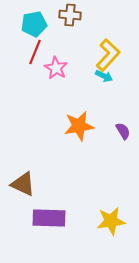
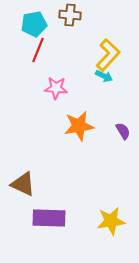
red line: moved 3 px right, 2 px up
pink star: moved 20 px down; rotated 25 degrees counterclockwise
